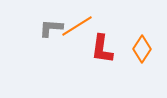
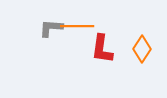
orange line: rotated 32 degrees clockwise
